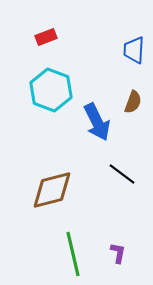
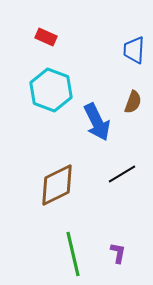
red rectangle: rotated 45 degrees clockwise
black line: rotated 68 degrees counterclockwise
brown diamond: moved 5 px right, 5 px up; rotated 12 degrees counterclockwise
